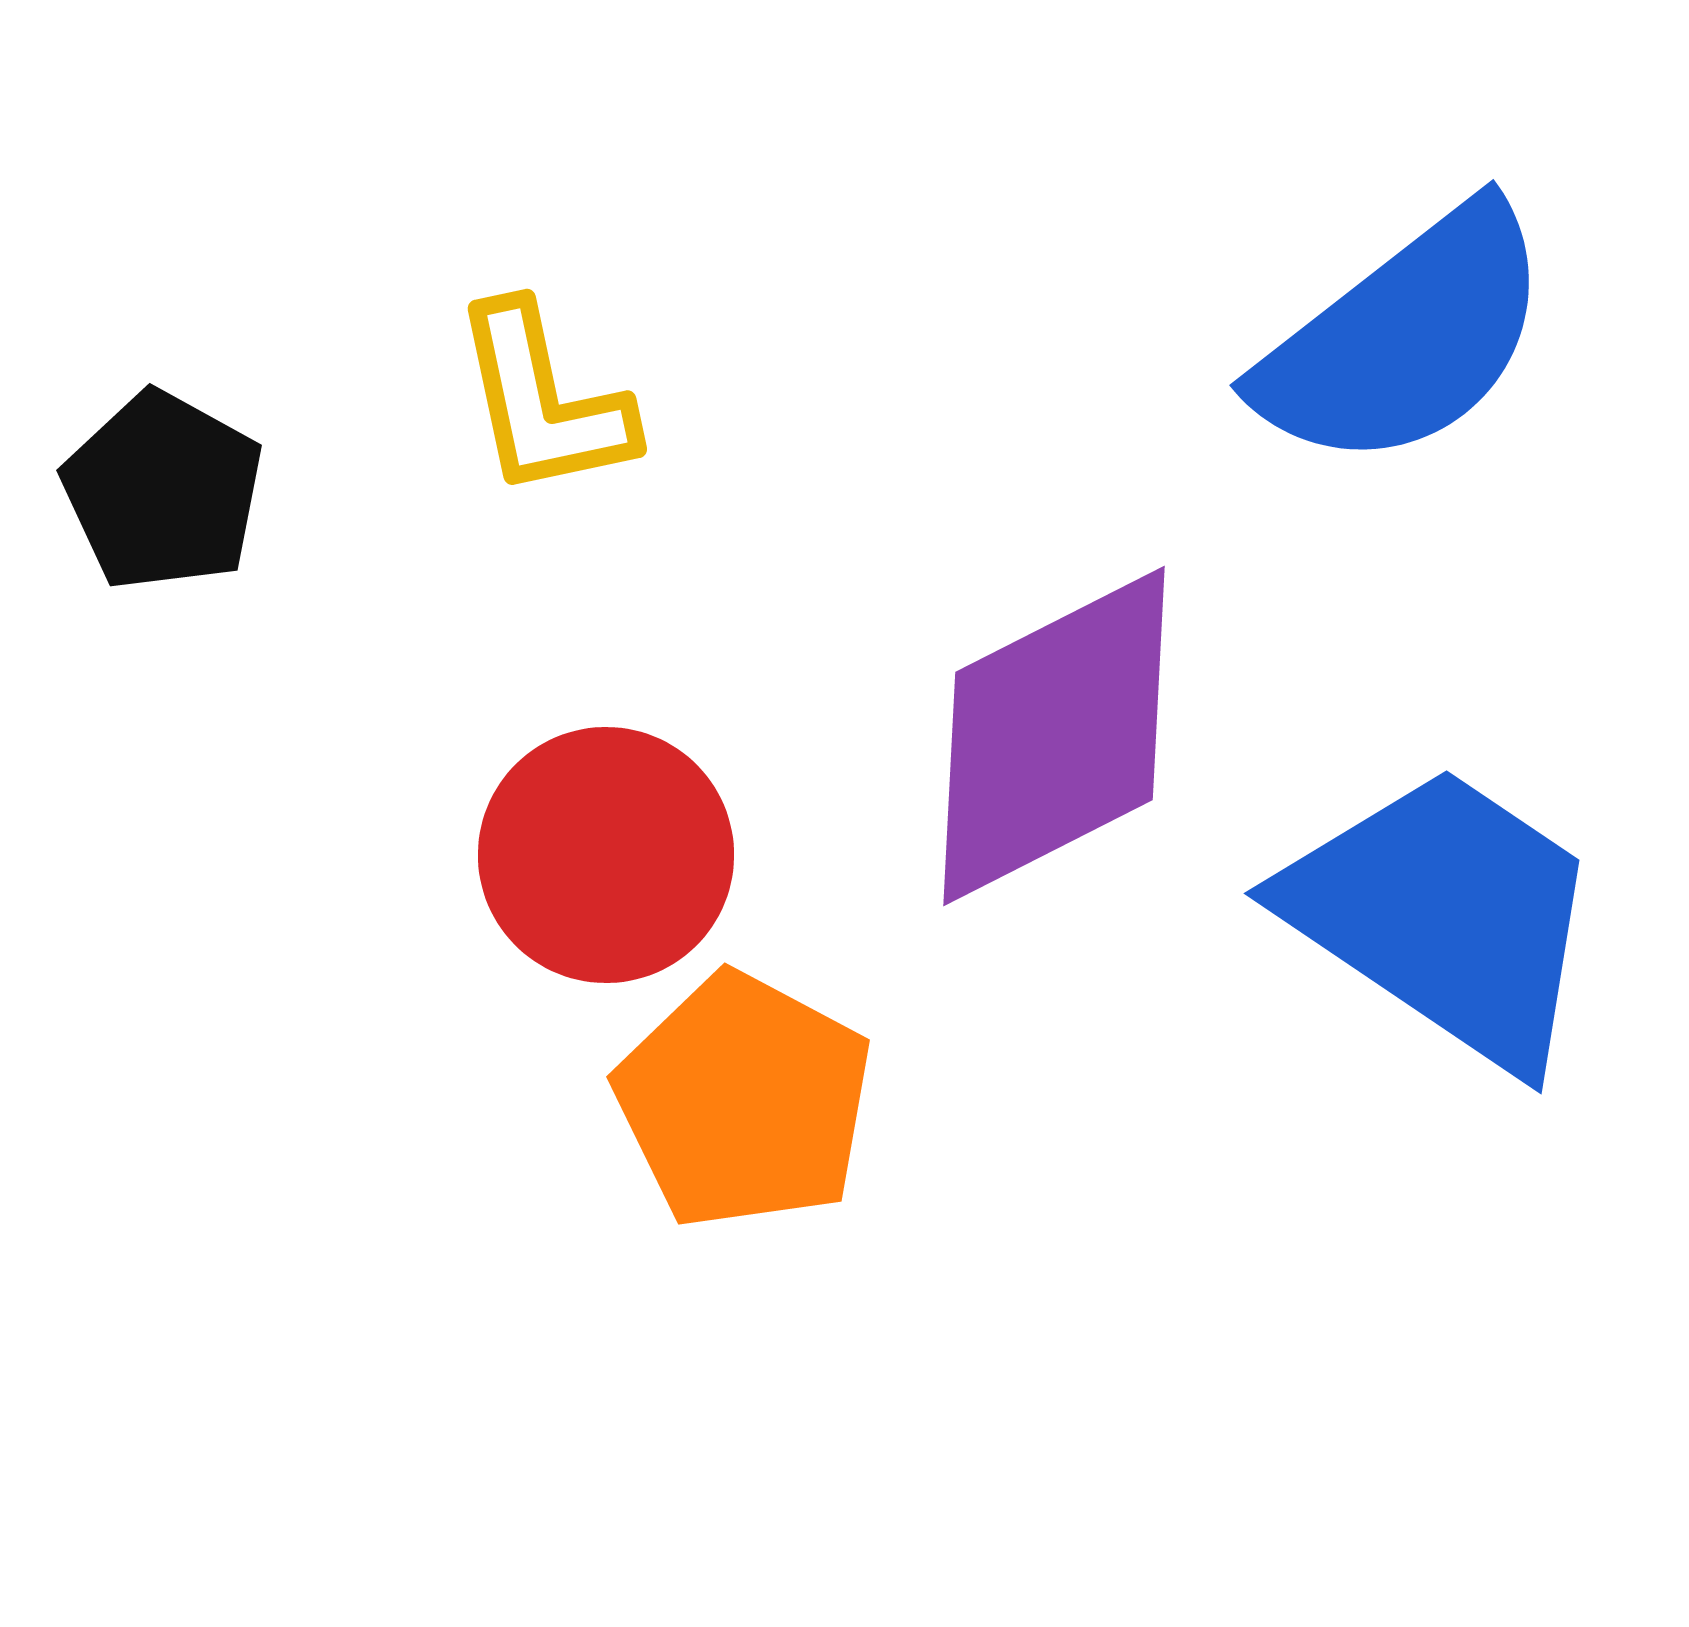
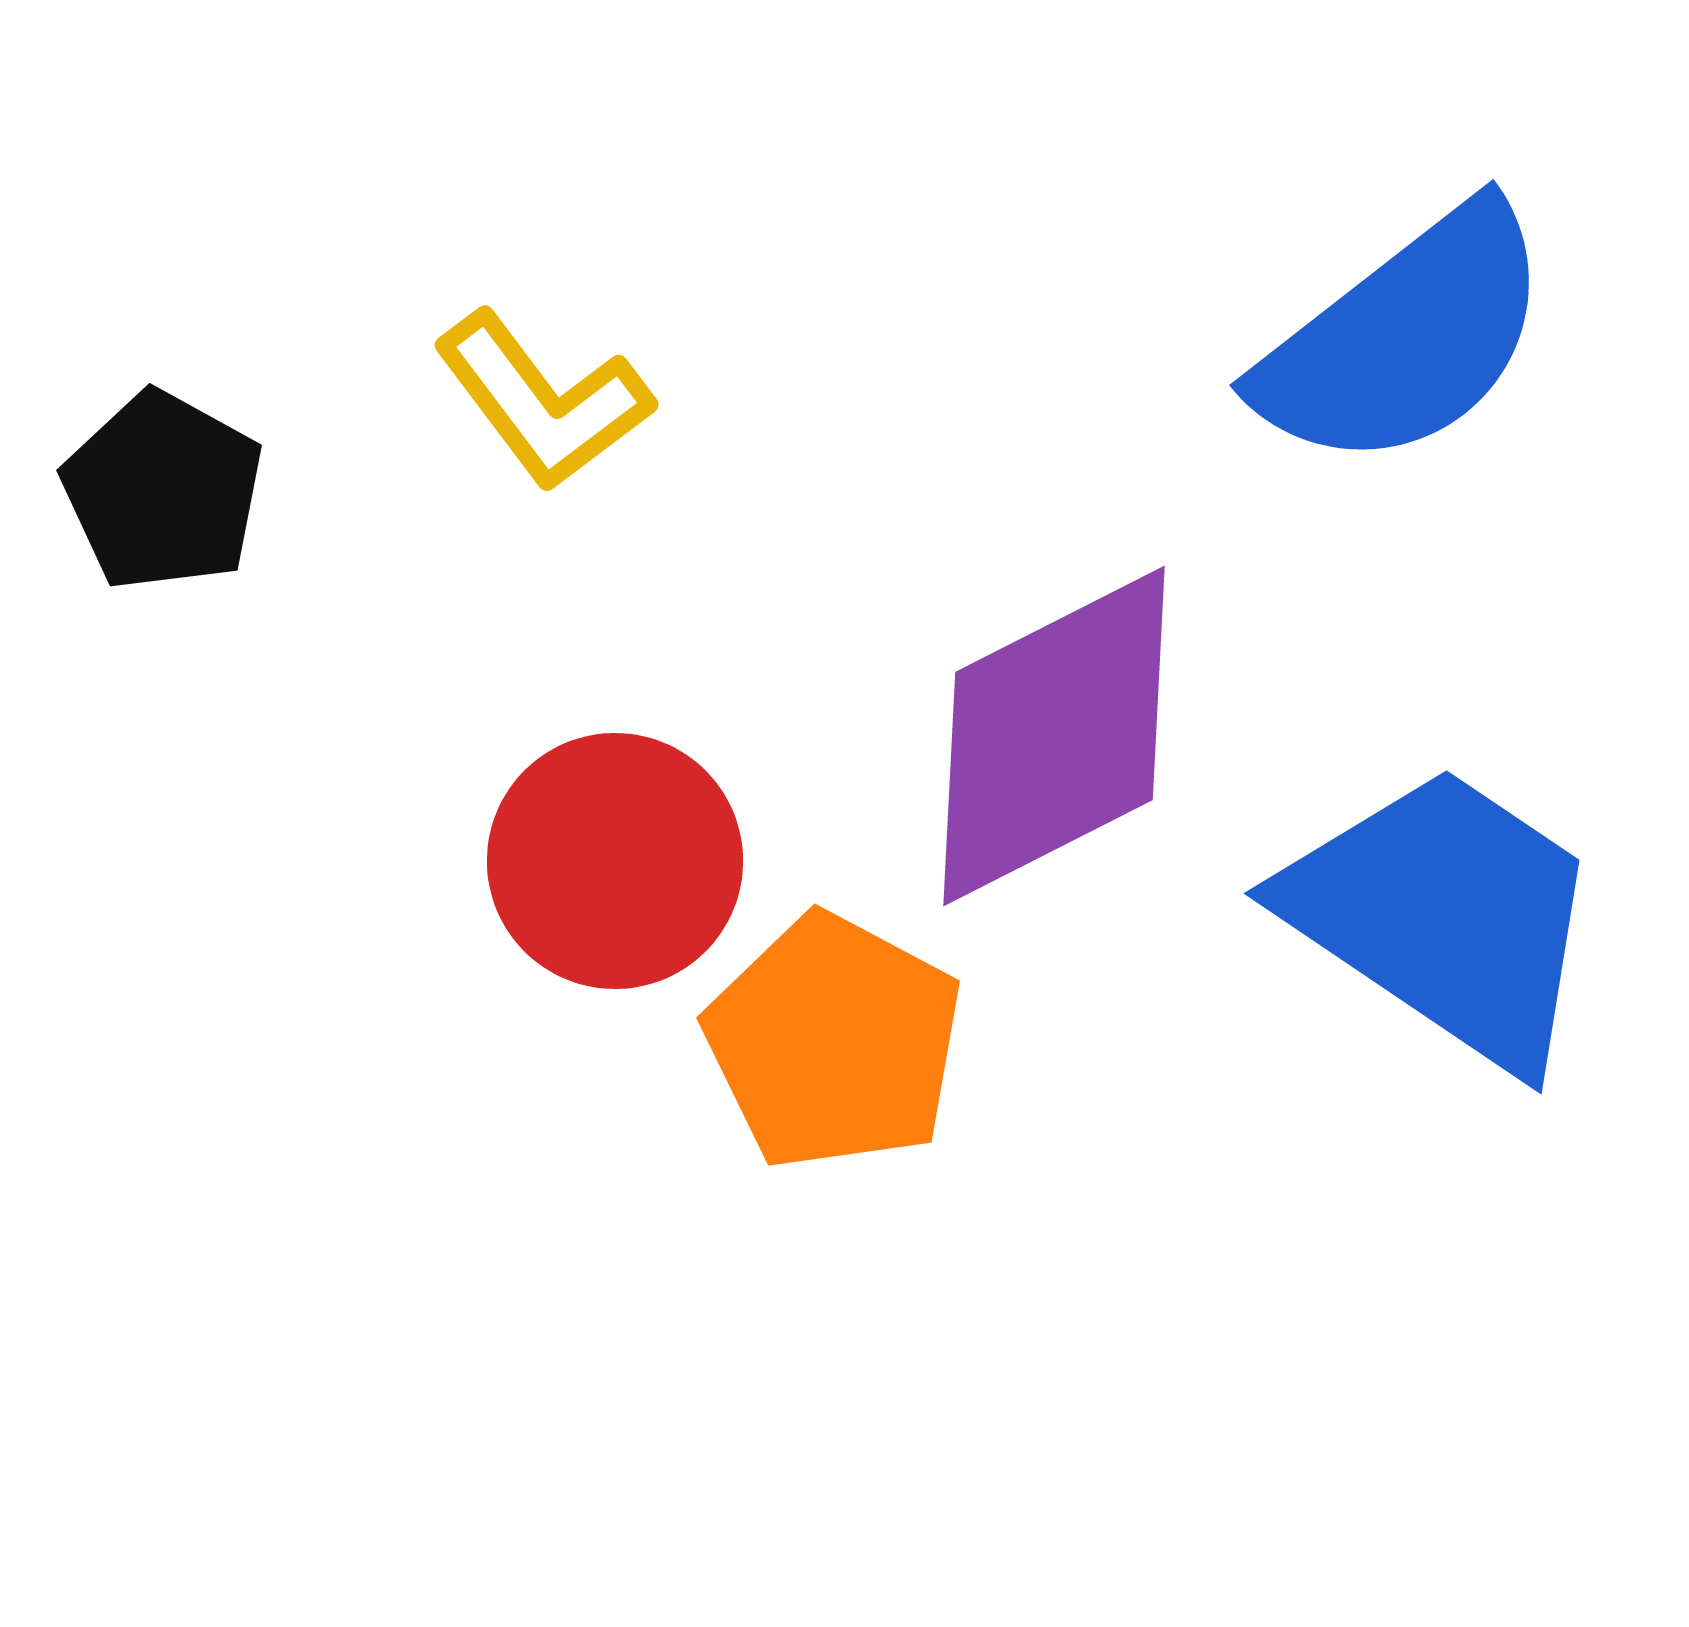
yellow L-shape: rotated 25 degrees counterclockwise
red circle: moved 9 px right, 6 px down
orange pentagon: moved 90 px right, 59 px up
